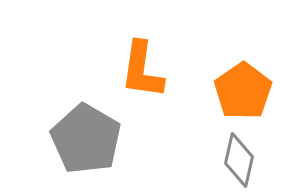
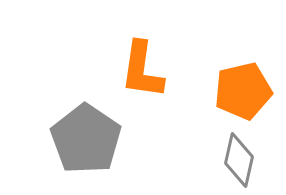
orange pentagon: rotated 22 degrees clockwise
gray pentagon: rotated 4 degrees clockwise
